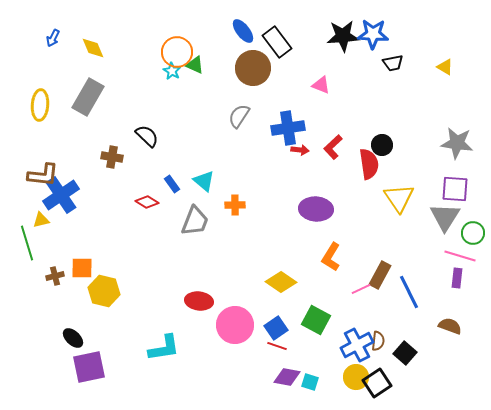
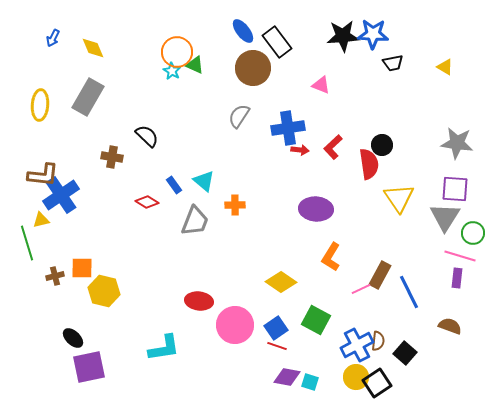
blue rectangle at (172, 184): moved 2 px right, 1 px down
